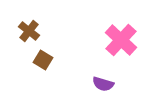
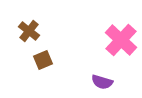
brown square: rotated 36 degrees clockwise
purple semicircle: moved 1 px left, 2 px up
